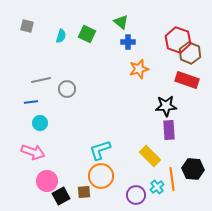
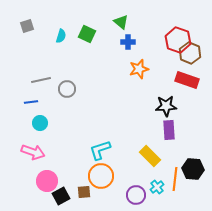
gray square: rotated 32 degrees counterclockwise
orange line: moved 3 px right; rotated 15 degrees clockwise
